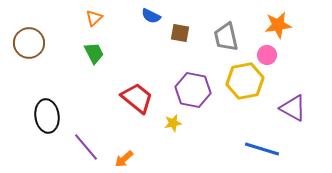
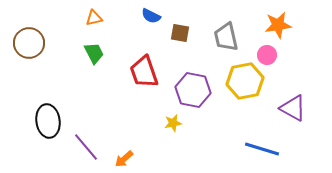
orange triangle: rotated 30 degrees clockwise
red trapezoid: moved 7 px right, 26 px up; rotated 148 degrees counterclockwise
black ellipse: moved 1 px right, 5 px down
